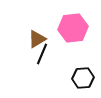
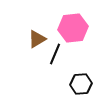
black line: moved 13 px right
black hexagon: moved 2 px left, 6 px down
